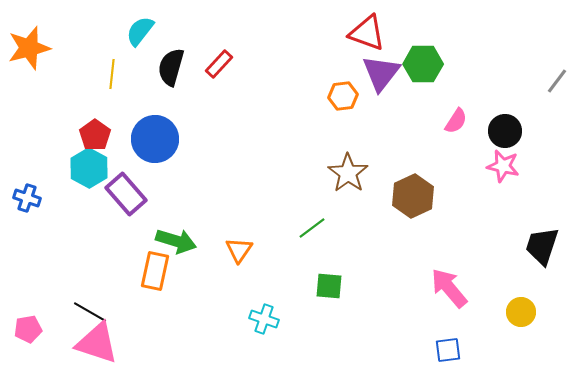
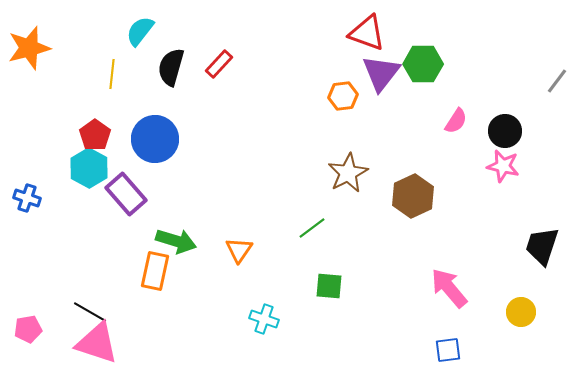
brown star: rotated 9 degrees clockwise
